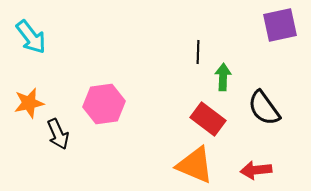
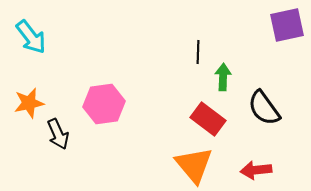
purple square: moved 7 px right
orange triangle: moved 1 px left; rotated 27 degrees clockwise
